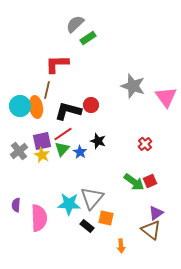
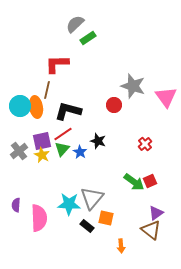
red circle: moved 23 px right
